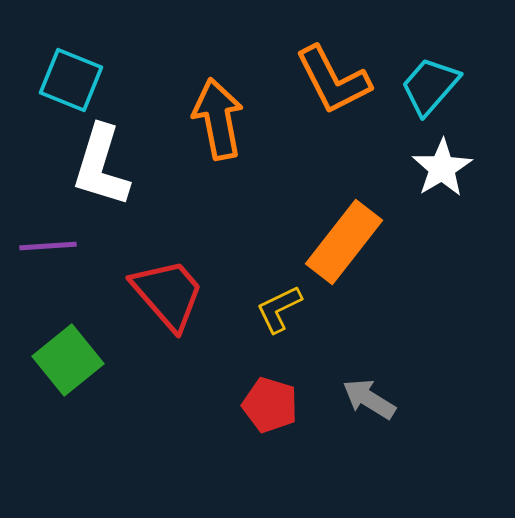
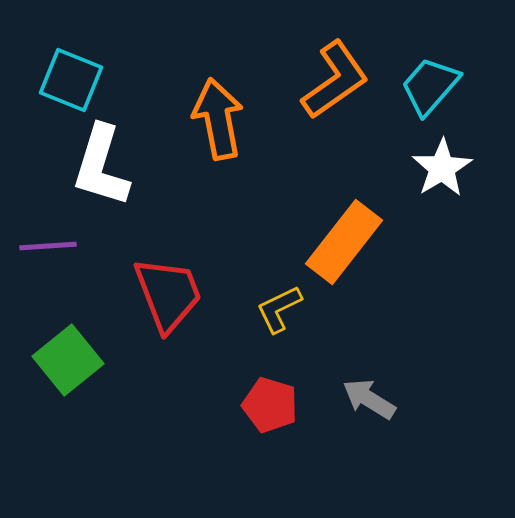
orange L-shape: moved 2 px right; rotated 98 degrees counterclockwise
red trapezoid: rotated 20 degrees clockwise
